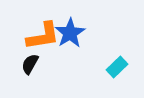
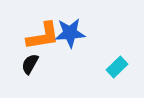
blue star: rotated 28 degrees clockwise
